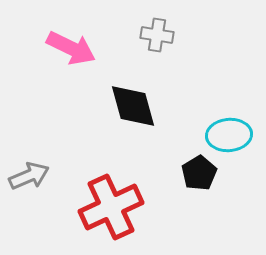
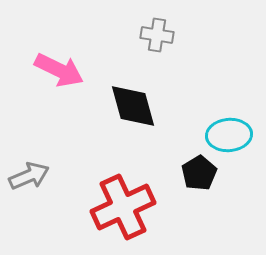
pink arrow: moved 12 px left, 22 px down
red cross: moved 12 px right
